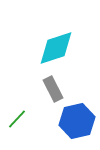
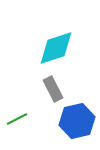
green line: rotated 20 degrees clockwise
